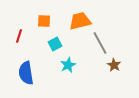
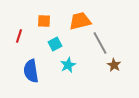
blue semicircle: moved 5 px right, 2 px up
